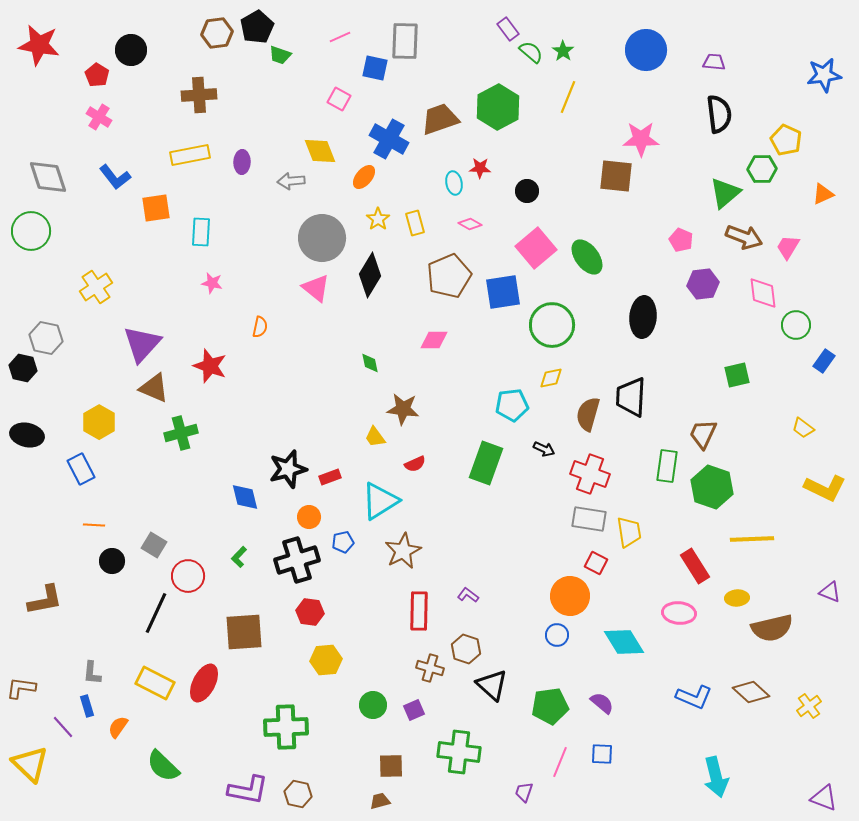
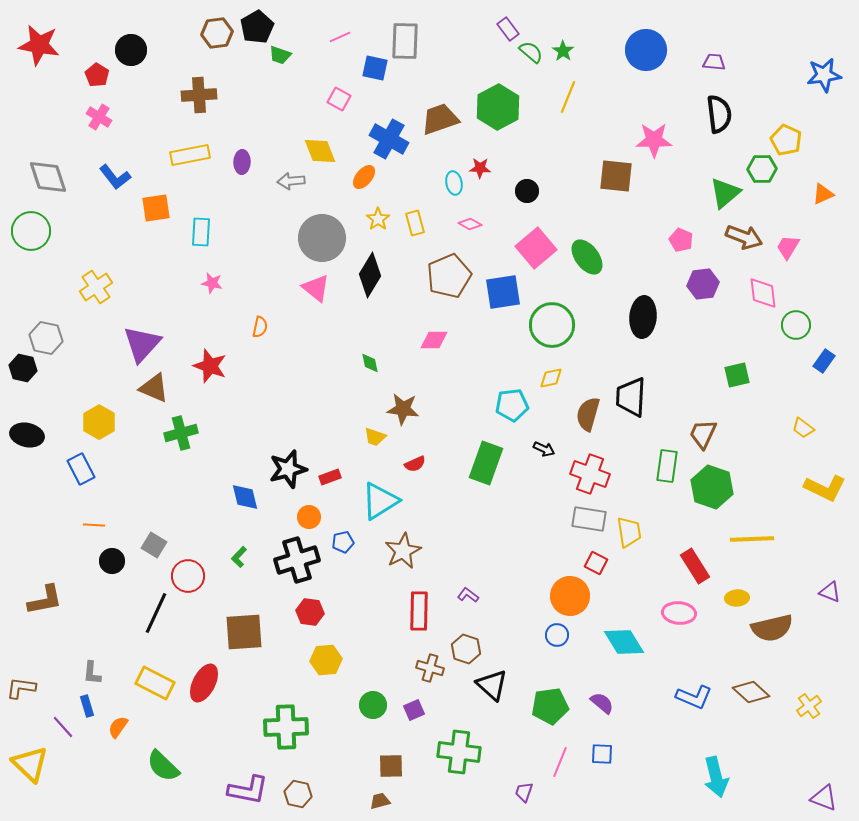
pink star at (641, 139): moved 13 px right, 1 px down
yellow trapezoid at (375, 437): rotated 35 degrees counterclockwise
